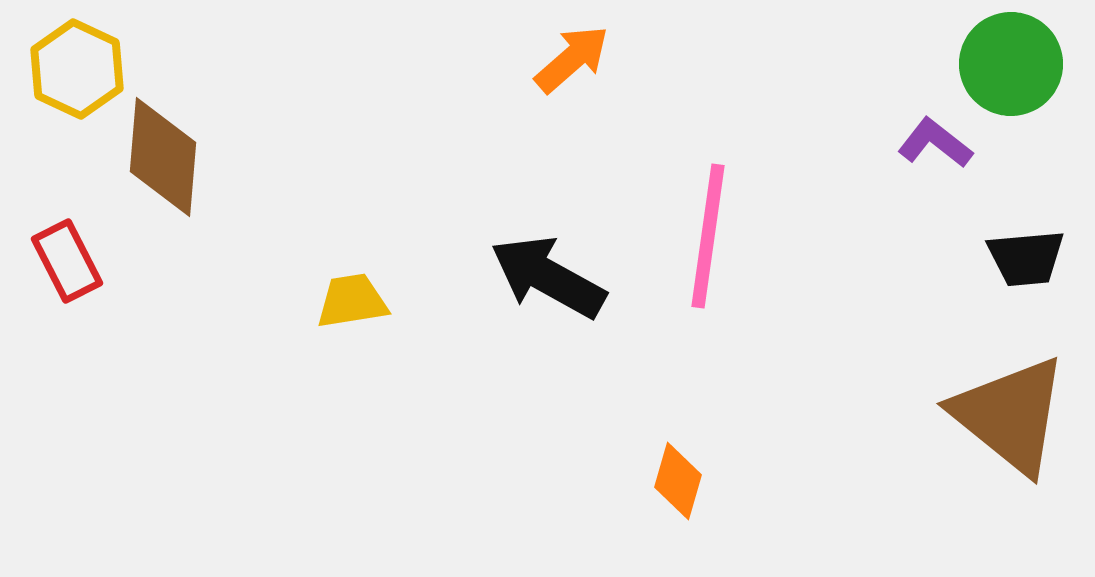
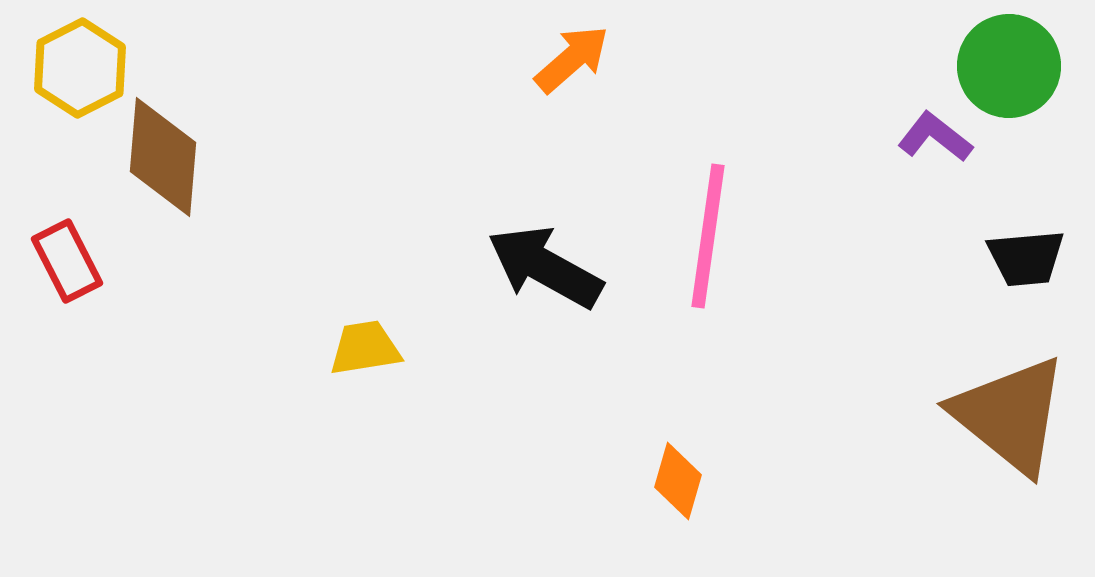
green circle: moved 2 px left, 2 px down
yellow hexagon: moved 3 px right, 1 px up; rotated 8 degrees clockwise
purple L-shape: moved 6 px up
black arrow: moved 3 px left, 10 px up
yellow trapezoid: moved 13 px right, 47 px down
